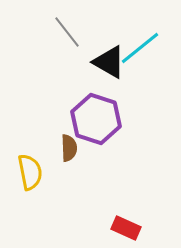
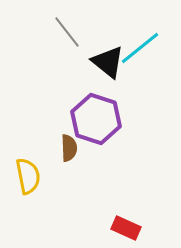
black triangle: moved 1 px left; rotated 9 degrees clockwise
yellow semicircle: moved 2 px left, 4 px down
